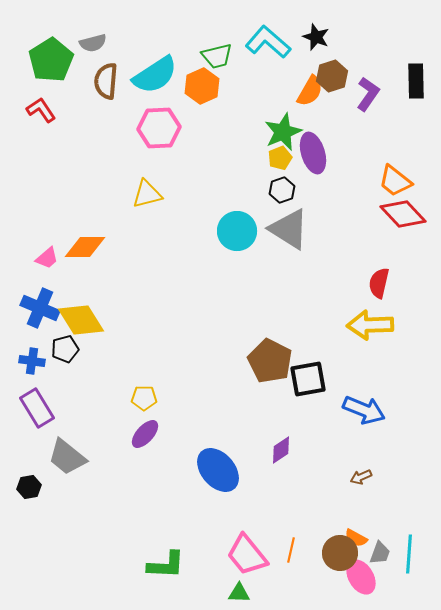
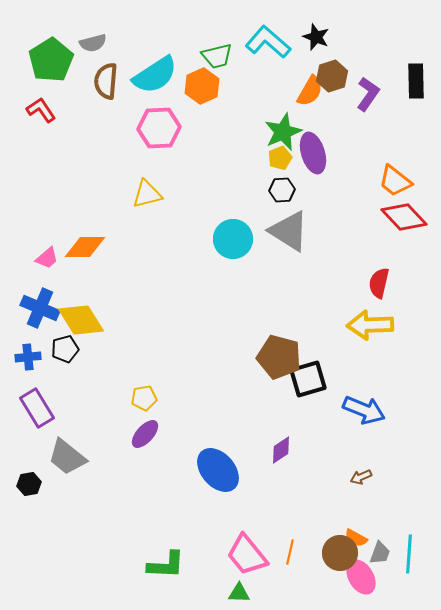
black hexagon at (282, 190): rotated 15 degrees clockwise
red diamond at (403, 214): moved 1 px right, 3 px down
gray triangle at (289, 229): moved 2 px down
cyan circle at (237, 231): moved 4 px left, 8 px down
blue cross at (32, 361): moved 4 px left, 4 px up; rotated 15 degrees counterclockwise
brown pentagon at (270, 361): moved 9 px right, 4 px up; rotated 12 degrees counterclockwise
black square at (308, 379): rotated 6 degrees counterclockwise
yellow pentagon at (144, 398): rotated 10 degrees counterclockwise
black hexagon at (29, 487): moved 3 px up
orange line at (291, 550): moved 1 px left, 2 px down
